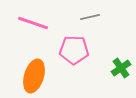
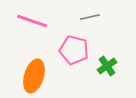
pink line: moved 1 px left, 2 px up
pink pentagon: rotated 12 degrees clockwise
green cross: moved 14 px left, 2 px up
